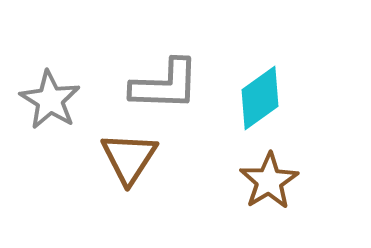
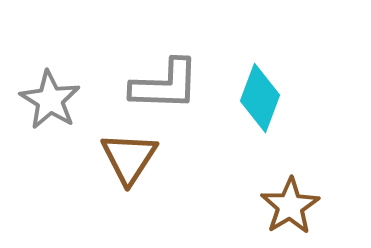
cyan diamond: rotated 34 degrees counterclockwise
brown star: moved 21 px right, 25 px down
